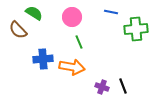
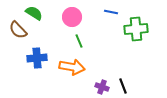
green line: moved 1 px up
blue cross: moved 6 px left, 1 px up
